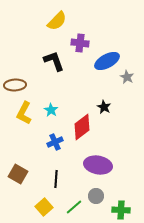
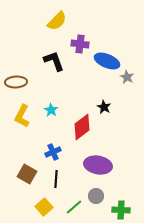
purple cross: moved 1 px down
blue ellipse: rotated 50 degrees clockwise
brown ellipse: moved 1 px right, 3 px up
yellow L-shape: moved 2 px left, 3 px down
blue cross: moved 2 px left, 10 px down
brown square: moved 9 px right
